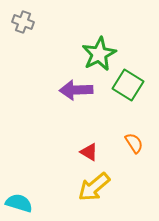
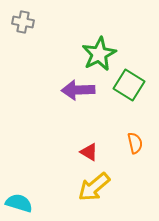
gray cross: rotated 10 degrees counterclockwise
green square: moved 1 px right
purple arrow: moved 2 px right
orange semicircle: moved 1 px right; rotated 20 degrees clockwise
